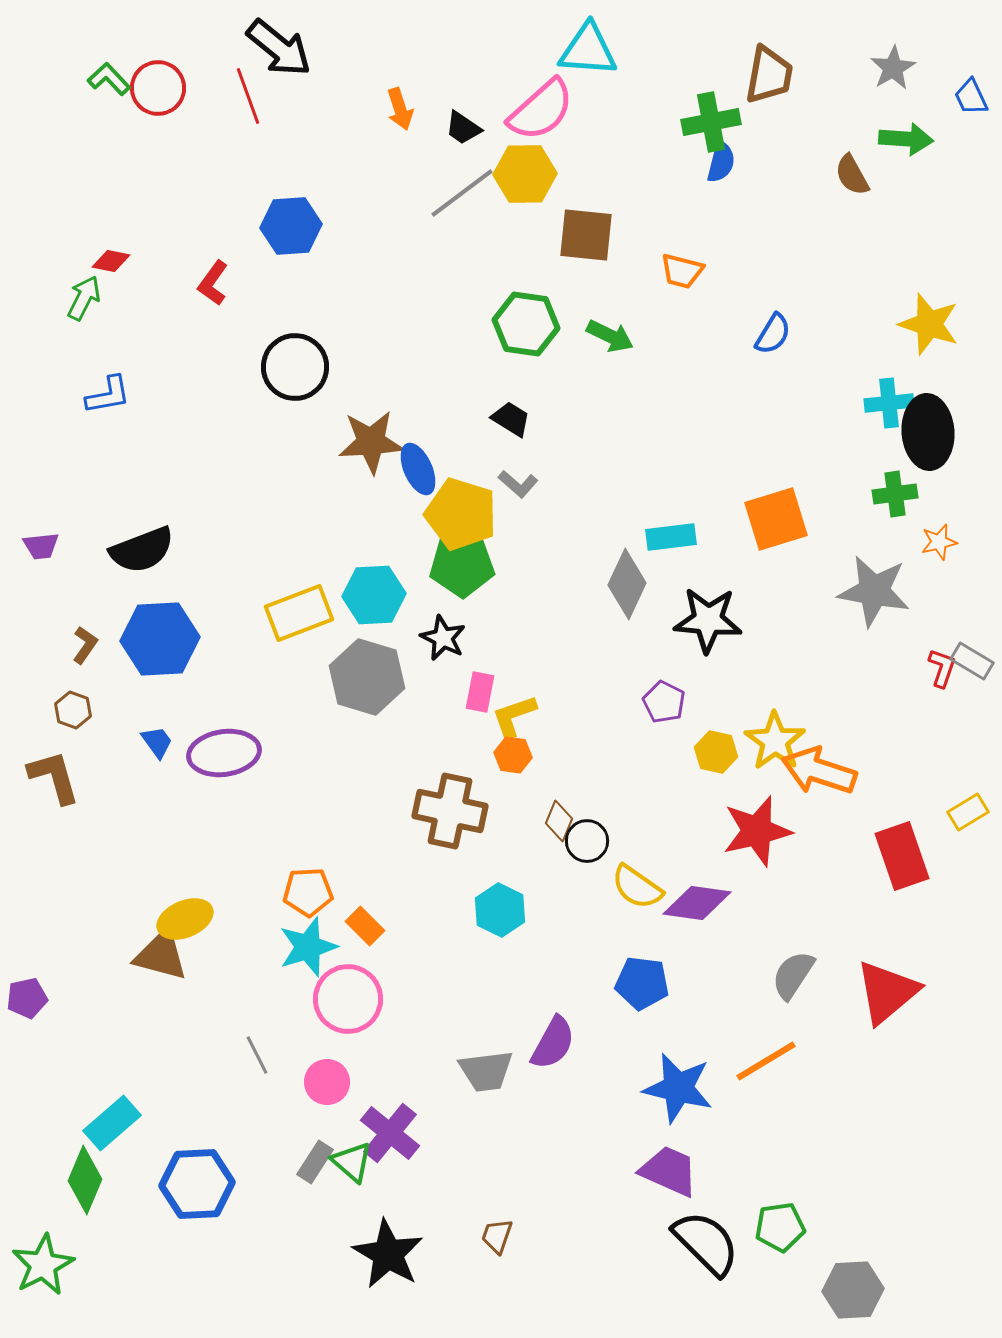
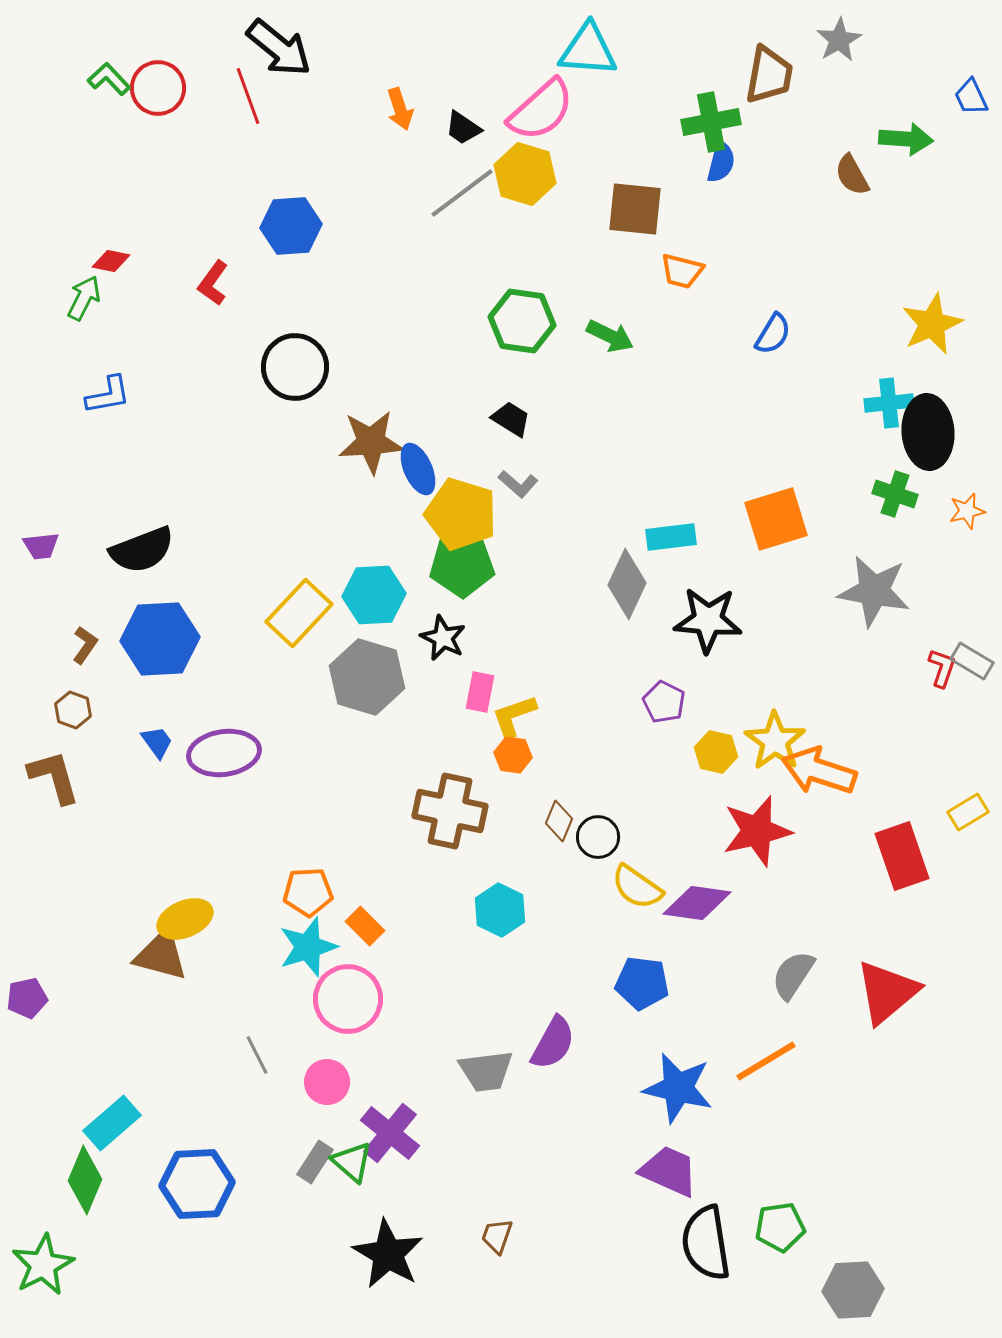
gray star at (893, 68): moved 54 px left, 28 px up
yellow hexagon at (525, 174): rotated 18 degrees clockwise
brown square at (586, 235): moved 49 px right, 26 px up
green hexagon at (526, 324): moved 4 px left, 3 px up
yellow star at (929, 324): moved 3 px right; rotated 30 degrees clockwise
green cross at (895, 494): rotated 27 degrees clockwise
orange star at (939, 542): moved 28 px right, 31 px up
yellow rectangle at (299, 613): rotated 26 degrees counterclockwise
black circle at (587, 841): moved 11 px right, 4 px up
black semicircle at (706, 1243): rotated 144 degrees counterclockwise
